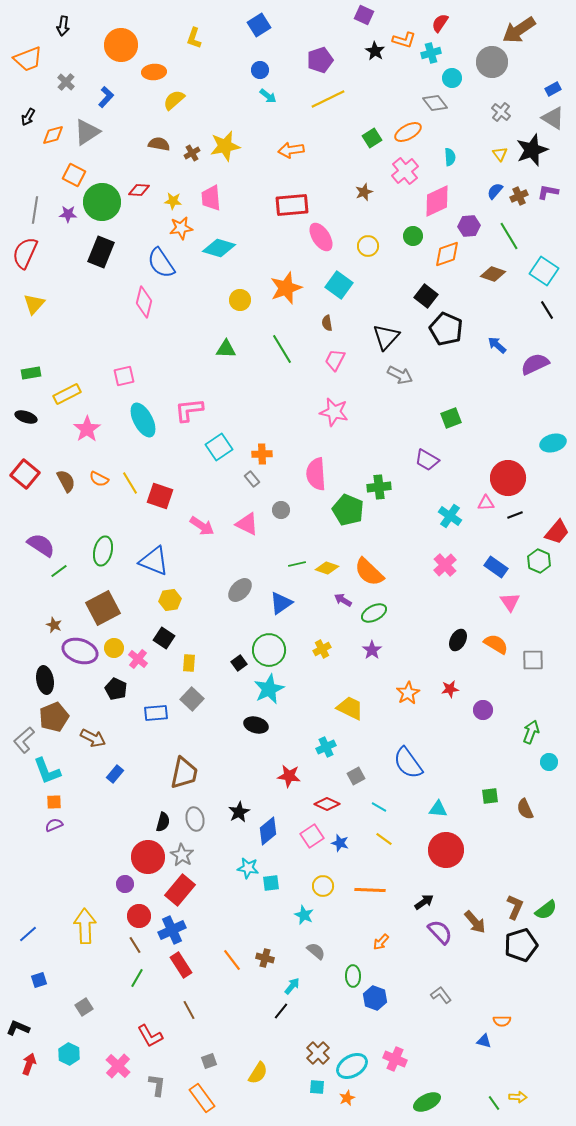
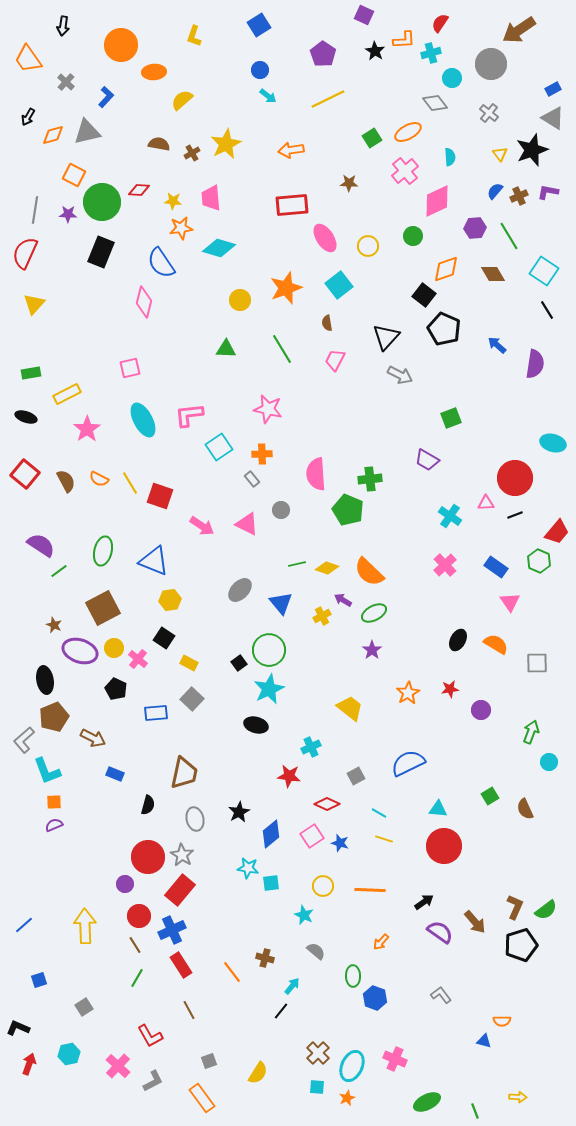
yellow L-shape at (194, 38): moved 2 px up
orange L-shape at (404, 40): rotated 20 degrees counterclockwise
orange trapezoid at (28, 59): rotated 76 degrees clockwise
purple pentagon at (320, 60): moved 3 px right, 6 px up; rotated 20 degrees counterclockwise
gray circle at (492, 62): moved 1 px left, 2 px down
yellow semicircle at (174, 100): moved 8 px right
gray cross at (501, 112): moved 12 px left, 1 px down
gray triangle at (87, 132): rotated 20 degrees clockwise
yellow star at (225, 146): moved 1 px right, 2 px up; rotated 16 degrees counterclockwise
brown star at (364, 192): moved 15 px left, 9 px up; rotated 24 degrees clockwise
purple hexagon at (469, 226): moved 6 px right, 2 px down
pink ellipse at (321, 237): moved 4 px right, 1 px down
orange diamond at (447, 254): moved 1 px left, 15 px down
brown diamond at (493, 274): rotated 40 degrees clockwise
cyan square at (339, 285): rotated 16 degrees clockwise
black square at (426, 296): moved 2 px left, 1 px up
black pentagon at (446, 329): moved 2 px left
purple semicircle at (535, 364): rotated 124 degrees clockwise
pink square at (124, 376): moved 6 px right, 8 px up
pink L-shape at (189, 410): moved 5 px down
pink star at (334, 412): moved 66 px left, 3 px up
cyan ellipse at (553, 443): rotated 30 degrees clockwise
red circle at (508, 478): moved 7 px right
green cross at (379, 487): moved 9 px left, 8 px up
blue triangle at (281, 603): rotated 35 degrees counterclockwise
yellow cross at (322, 649): moved 33 px up
gray square at (533, 660): moved 4 px right, 3 px down
yellow rectangle at (189, 663): rotated 66 degrees counterclockwise
yellow trapezoid at (350, 708): rotated 12 degrees clockwise
purple circle at (483, 710): moved 2 px left
cyan cross at (326, 747): moved 15 px left
blue semicircle at (408, 763): rotated 100 degrees clockwise
blue rectangle at (115, 774): rotated 72 degrees clockwise
green square at (490, 796): rotated 24 degrees counterclockwise
cyan line at (379, 807): moved 6 px down
black semicircle at (163, 822): moved 15 px left, 17 px up
blue diamond at (268, 831): moved 3 px right, 3 px down
yellow line at (384, 839): rotated 18 degrees counterclockwise
red circle at (446, 850): moved 2 px left, 4 px up
purple semicircle at (440, 932): rotated 12 degrees counterclockwise
blue line at (28, 934): moved 4 px left, 9 px up
orange line at (232, 960): moved 12 px down
cyan hexagon at (69, 1054): rotated 20 degrees clockwise
cyan ellipse at (352, 1066): rotated 36 degrees counterclockwise
gray L-shape at (157, 1085): moved 4 px left, 4 px up; rotated 55 degrees clockwise
green line at (494, 1103): moved 19 px left, 8 px down; rotated 14 degrees clockwise
